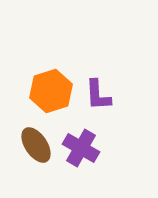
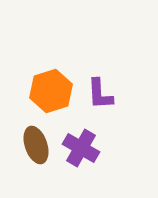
purple L-shape: moved 2 px right, 1 px up
brown ellipse: rotated 15 degrees clockwise
